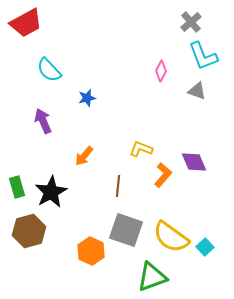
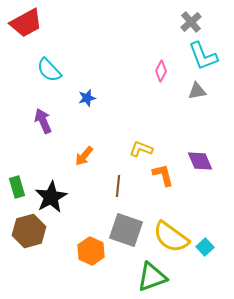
gray triangle: rotated 30 degrees counterclockwise
purple diamond: moved 6 px right, 1 px up
orange L-shape: rotated 55 degrees counterclockwise
black star: moved 5 px down
